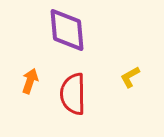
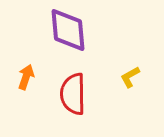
purple diamond: moved 1 px right
orange arrow: moved 4 px left, 4 px up
